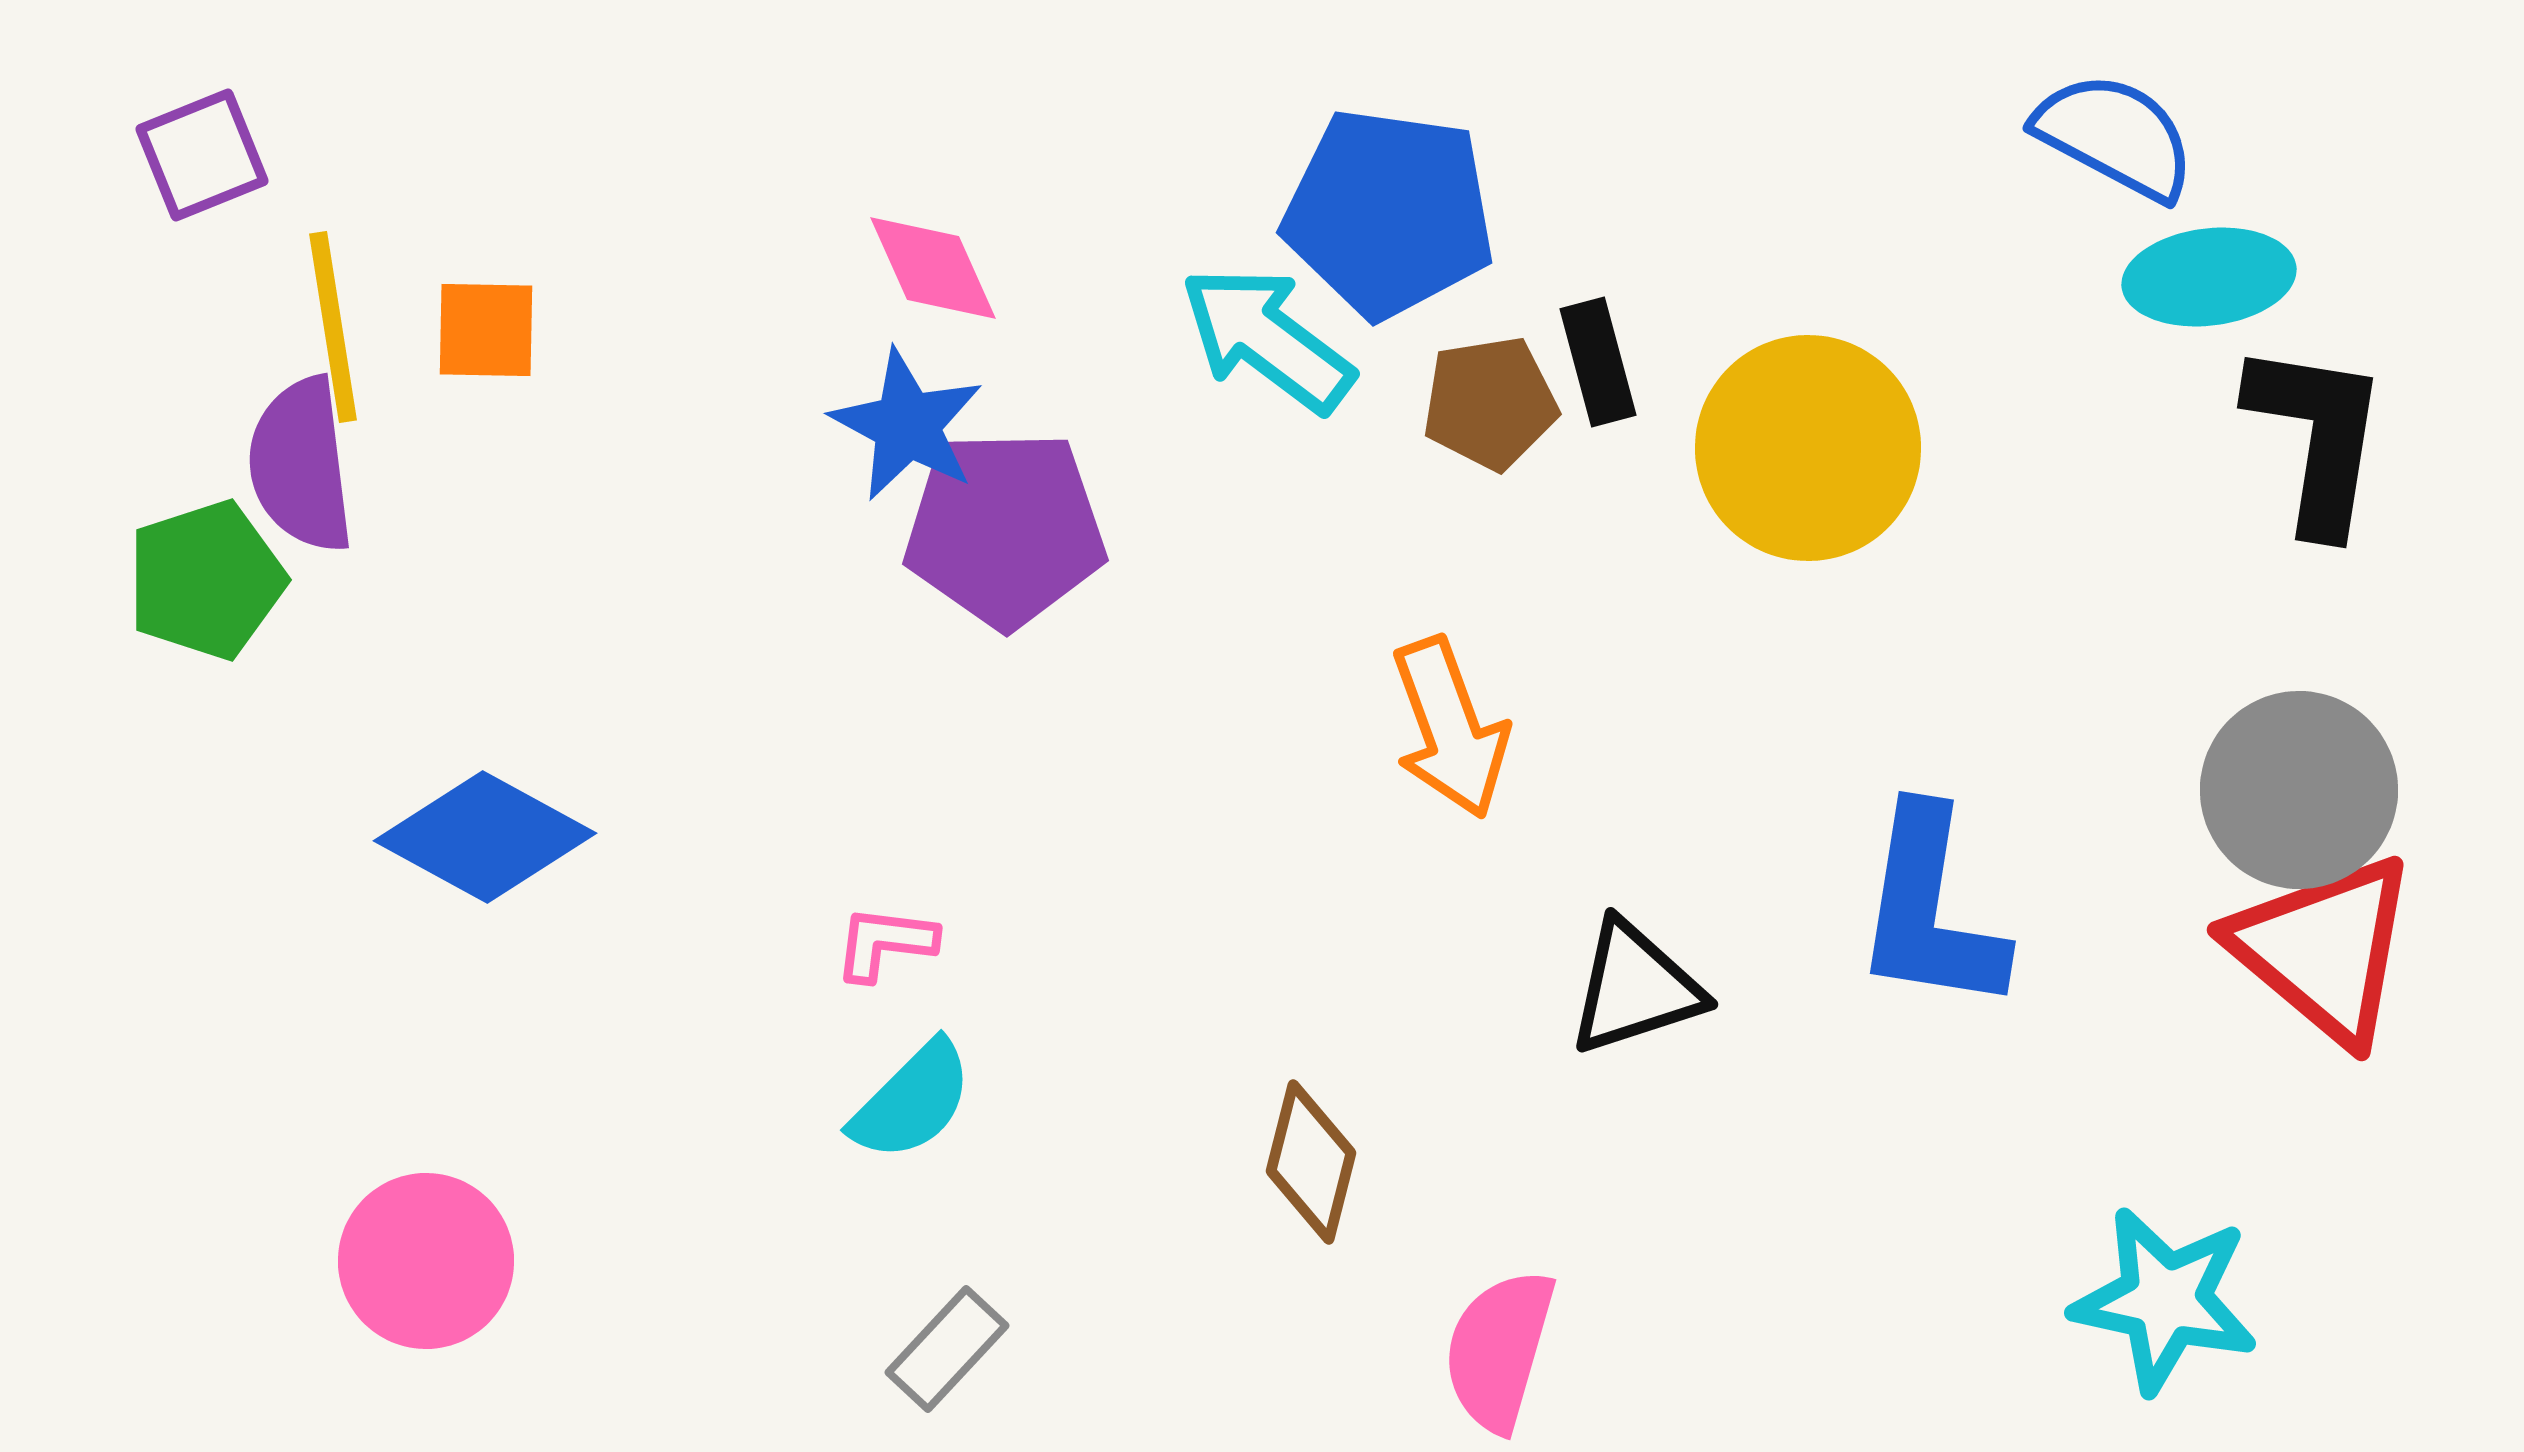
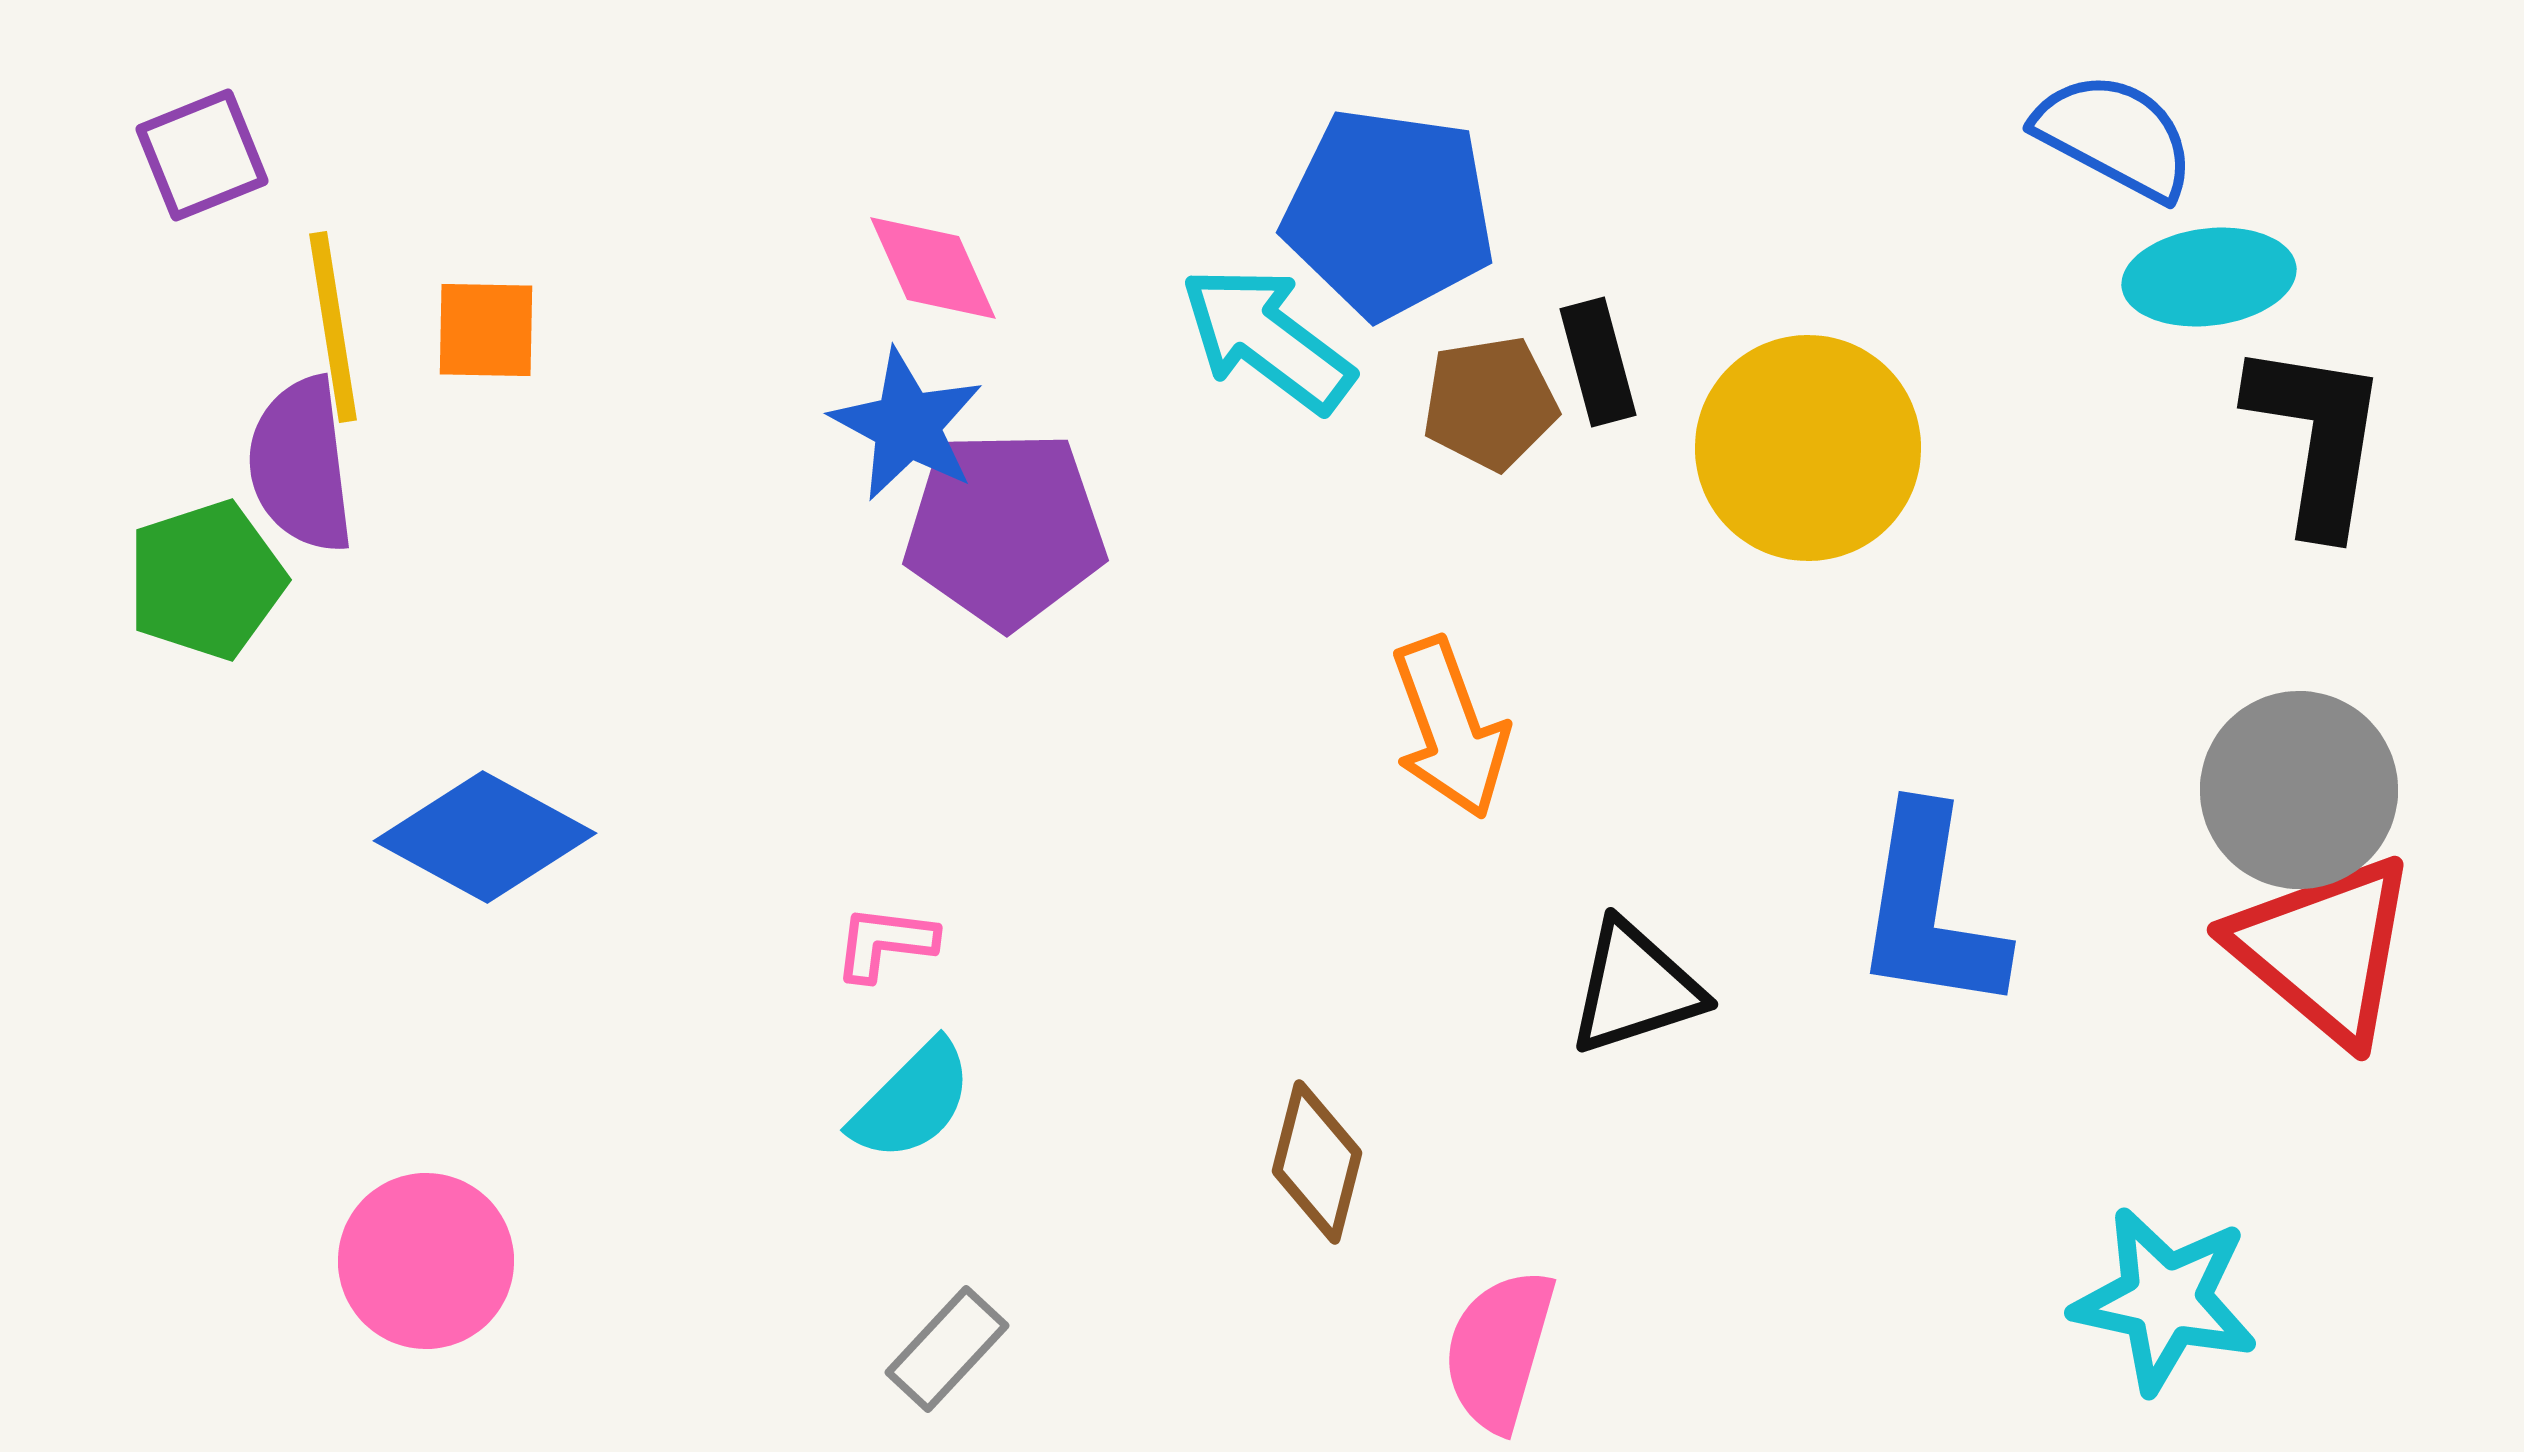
brown diamond: moved 6 px right
